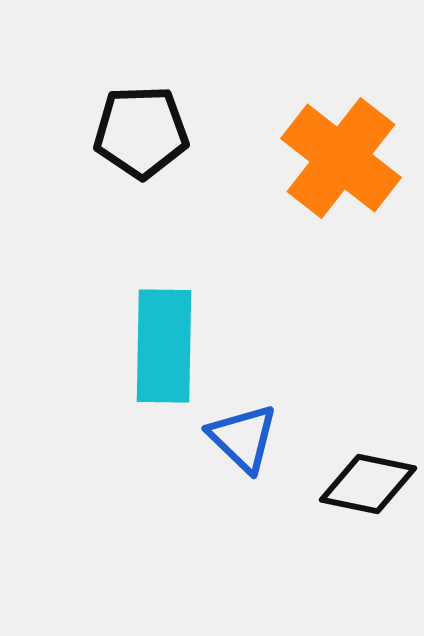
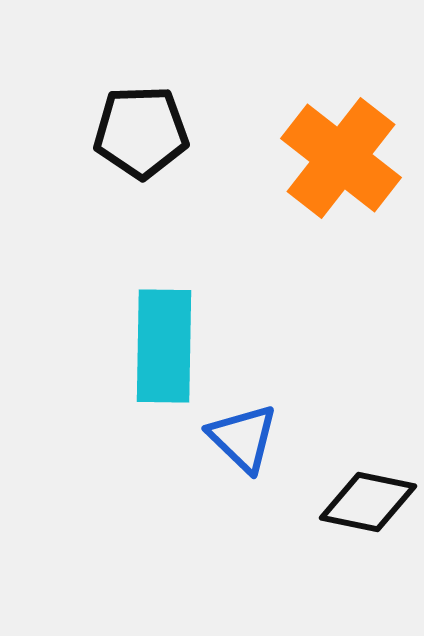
black diamond: moved 18 px down
